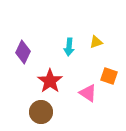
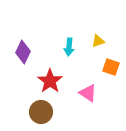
yellow triangle: moved 2 px right, 1 px up
orange square: moved 2 px right, 9 px up
